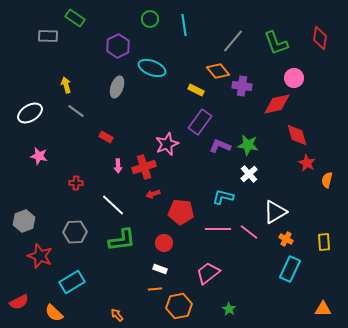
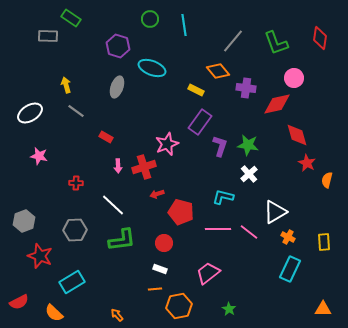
green rectangle at (75, 18): moved 4 px left
purple hexagon at (118, 46): rotated 15 degrees counterclockwise
purple cross at (242, 86): moved 4 px right, 2 px down
purple L-shape at (220, 146): rotated 85 degrees clockwise
red arrow at (153, 194): moved 4 px right
red pentagon at (181, 212): rotated 10 degrees clockwise
gray hexagon at (75, 232): moved 2 px up
orange cross at (286, 239): moved 2 px right, 2 px up
